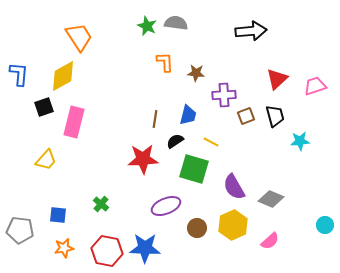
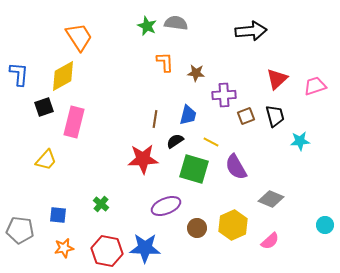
purple semicircle: moved 2 px right, 20 px up
